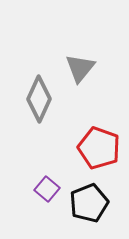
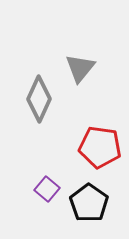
red pentagon: moved 1 px right, 1 px up; rotated 12 degrees counterclockwise
black pentagon: rotated 15 degrees counterclockwise
